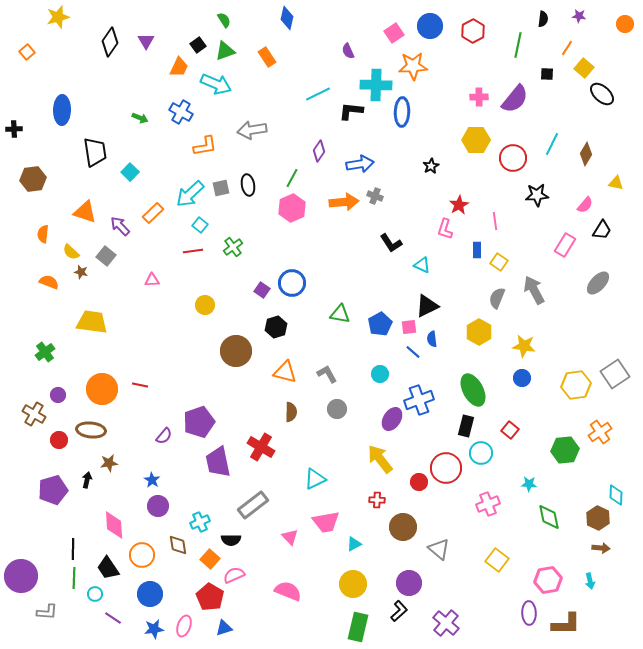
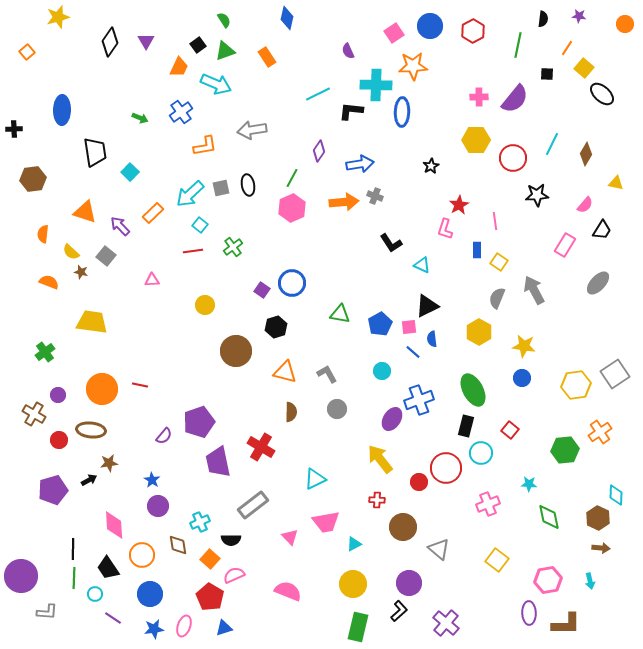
blue cross at (181, 112): rotated 25 degrees clockwise
cyan circle at (380, 374): moved 2 px right, 3 px up
black arrow at (87, 480): moved 2 px right; rotated 49 degrees clockwise
